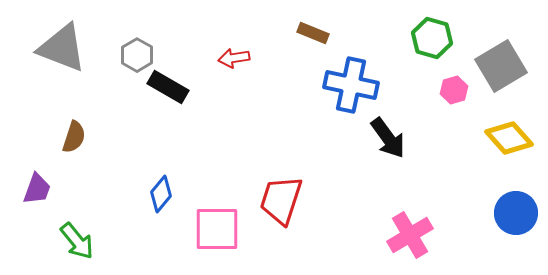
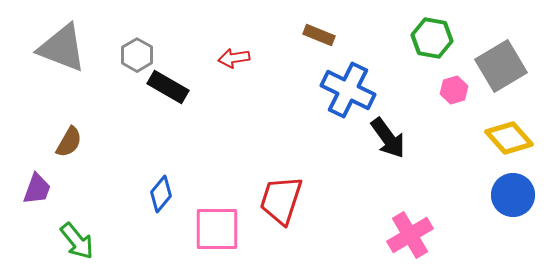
brown rectangle: moved 6 px right, 2 px down
green hexagon: rotated 6 degrees counterclockwise
blue cross: moved 3 px left, 5 px down; rotated 14 degrees clockwise
brown semicircle: moved 5 px left, 5 px down; rotated 12 degrees clockwise
blue circle: moved 3 px left, 18 px up
